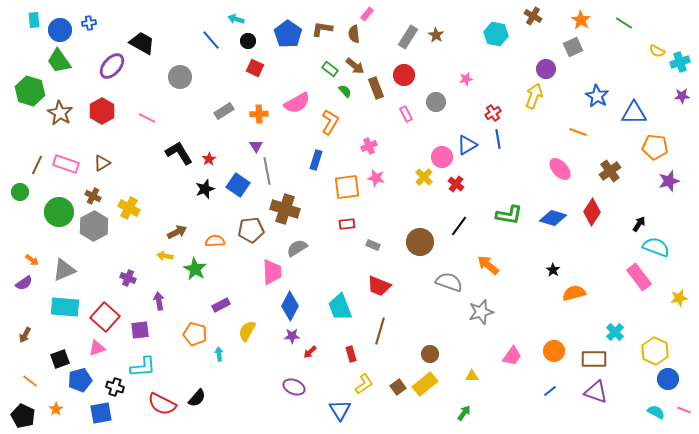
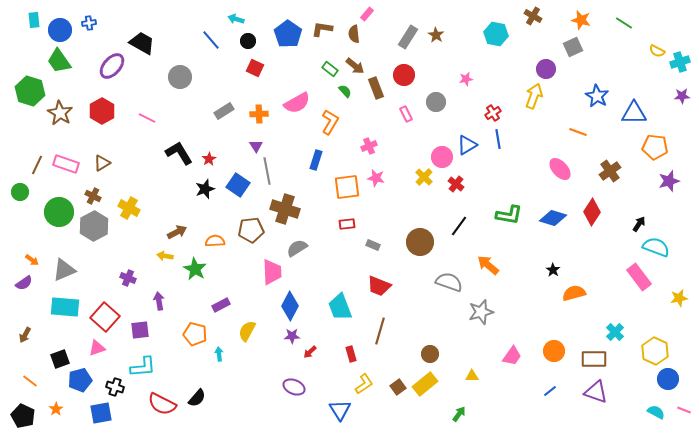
orange star at (581, 20): rotated 18 degrees counterclockwise
green arrow at (464, 413): moved 5 px left, 1 px down
